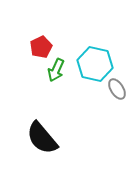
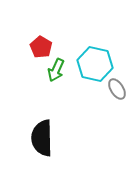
red pentagon: rotated 15 degrees counterclockwise
black semicircle: rotated 39 degrees clockwise
